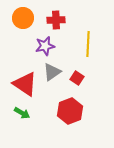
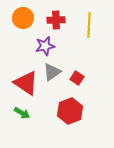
yellow line: moved 1 px right, 19 px up
red triangle: moved 1 px right, 1 px up
